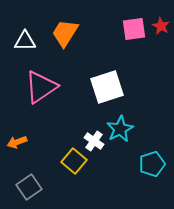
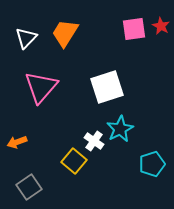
white triangle: moved 1 px right, 3 px up; rotated 45 degrees counterclockwise
pink triangle: rotated 15 degrees counterclockwise
